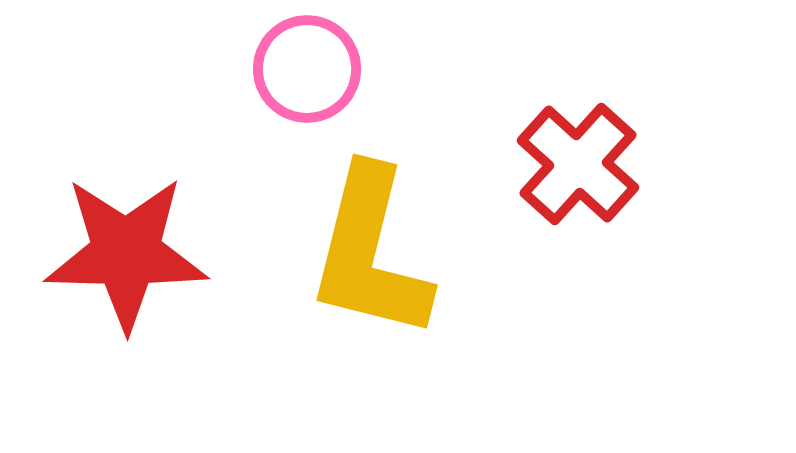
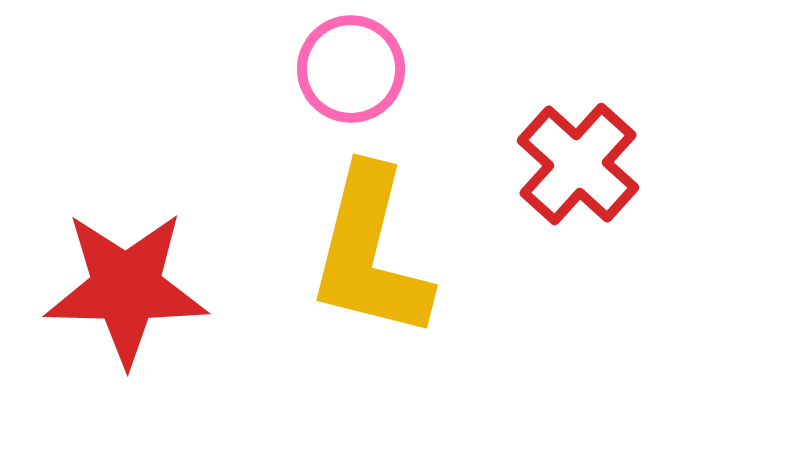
pink circle: moved 44 px right
red star: moved 35 px down
